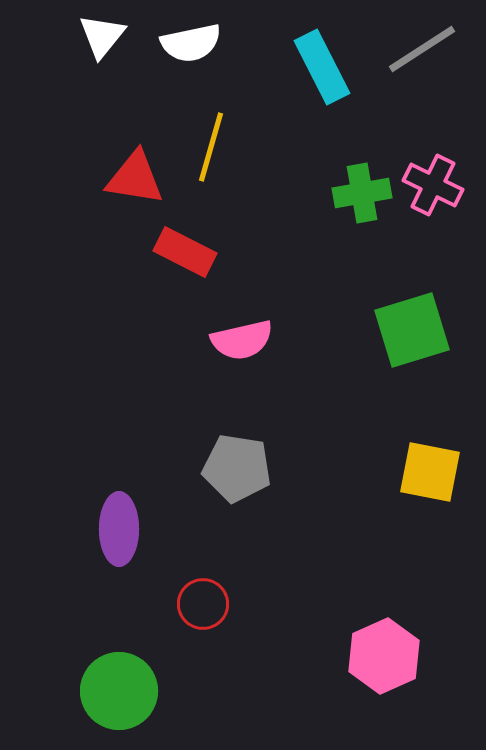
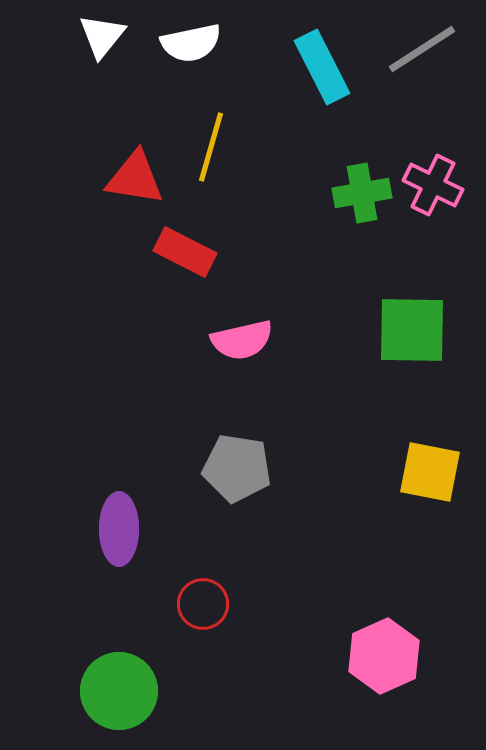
green square: rotated 18 degrees clockwise
